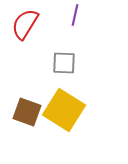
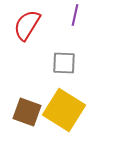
red semicircle: moved 2 px right, 1 px down
